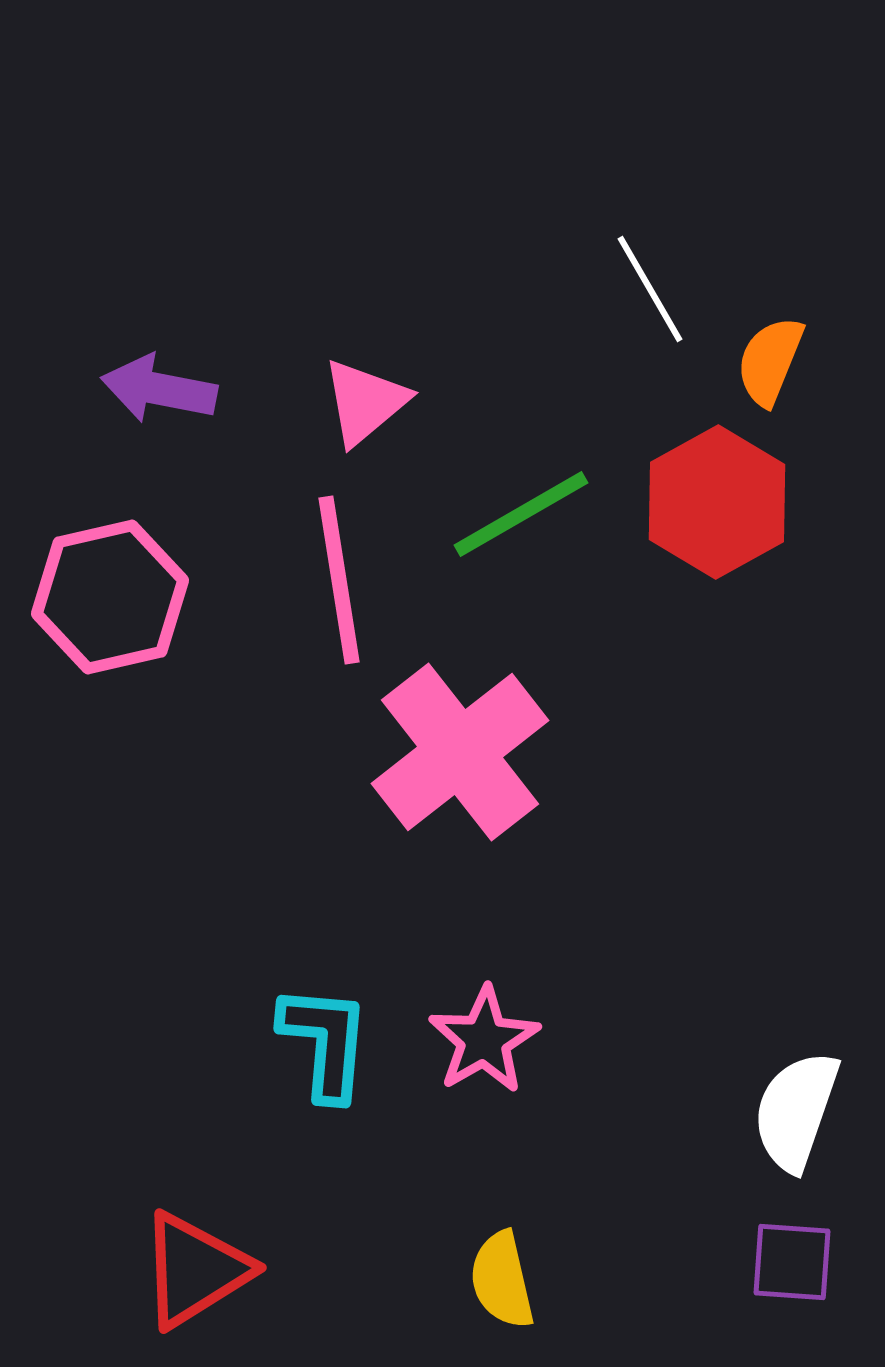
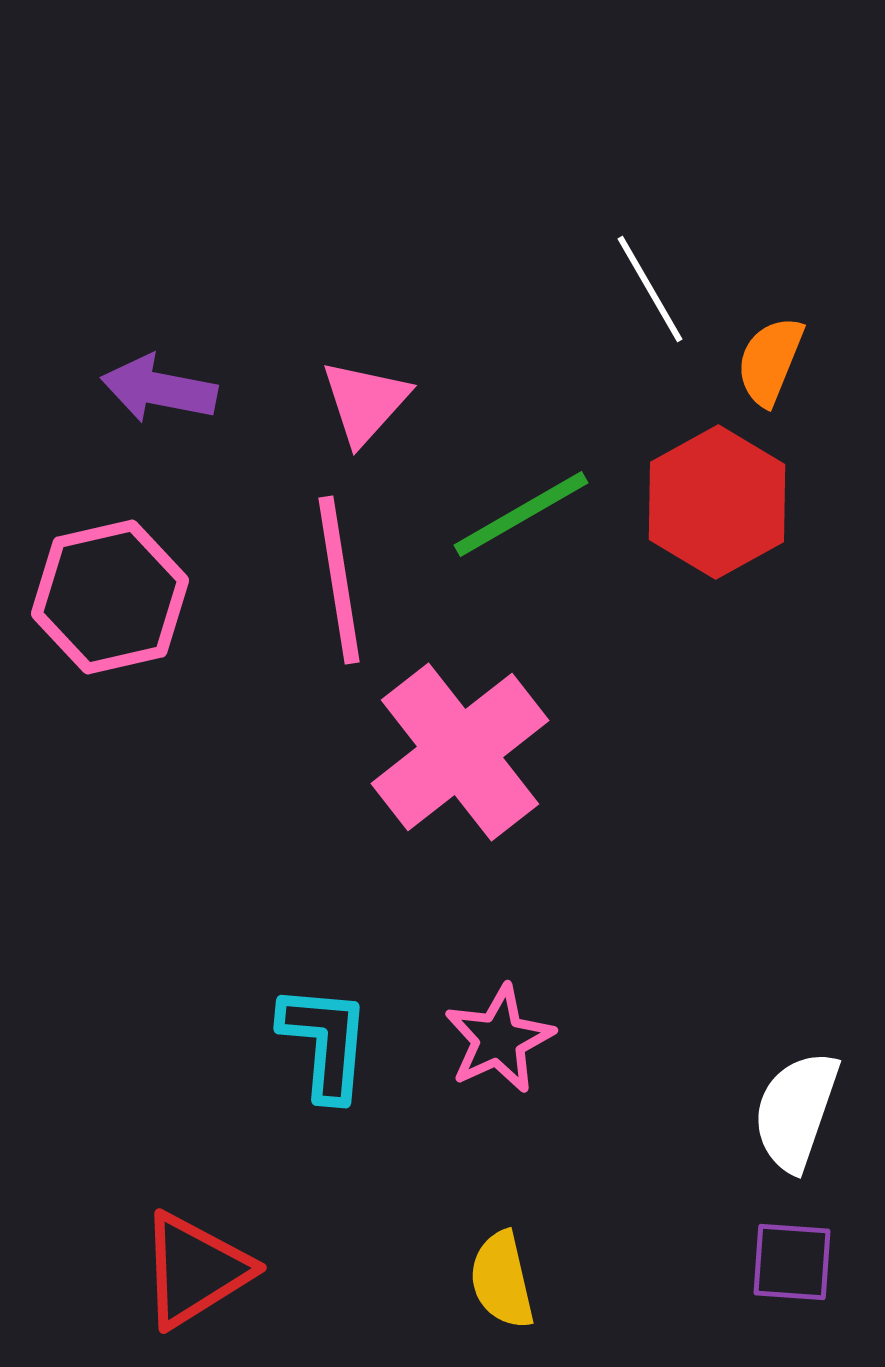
pink triangle: rotated 8 degrees counterclockwise
pink star: moved 15 px right, 1 px up; rotated 5 degrees clockwise
